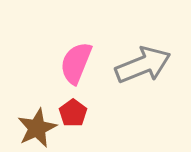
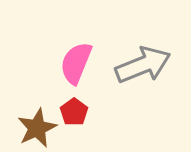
red pentagon: moved 1 px right, 1 px up
